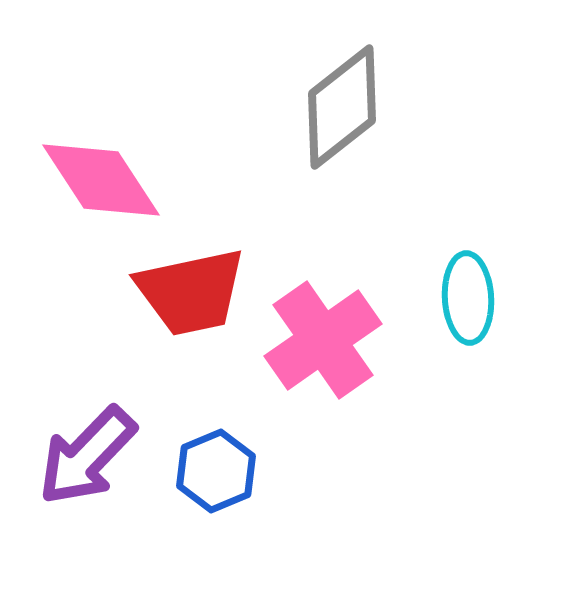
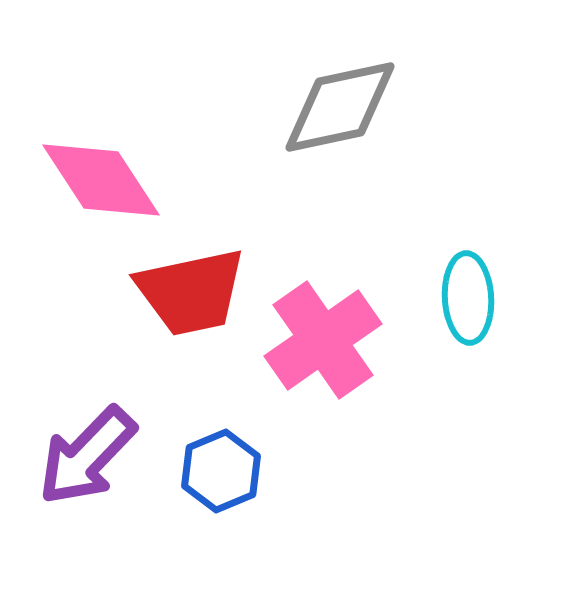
gray diamond: moved 2 px left; rotated 26 degrees clockwise
blue hexagon: moved 5 px right
